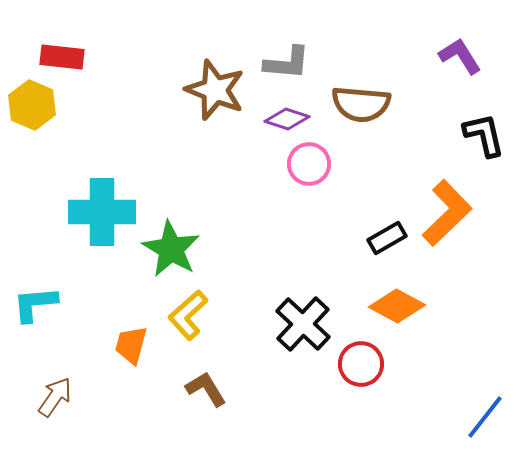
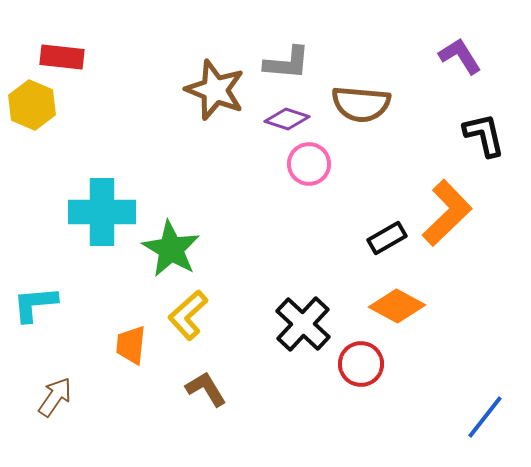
orange trapezoid: rotated 9 degrees counterclockwise
